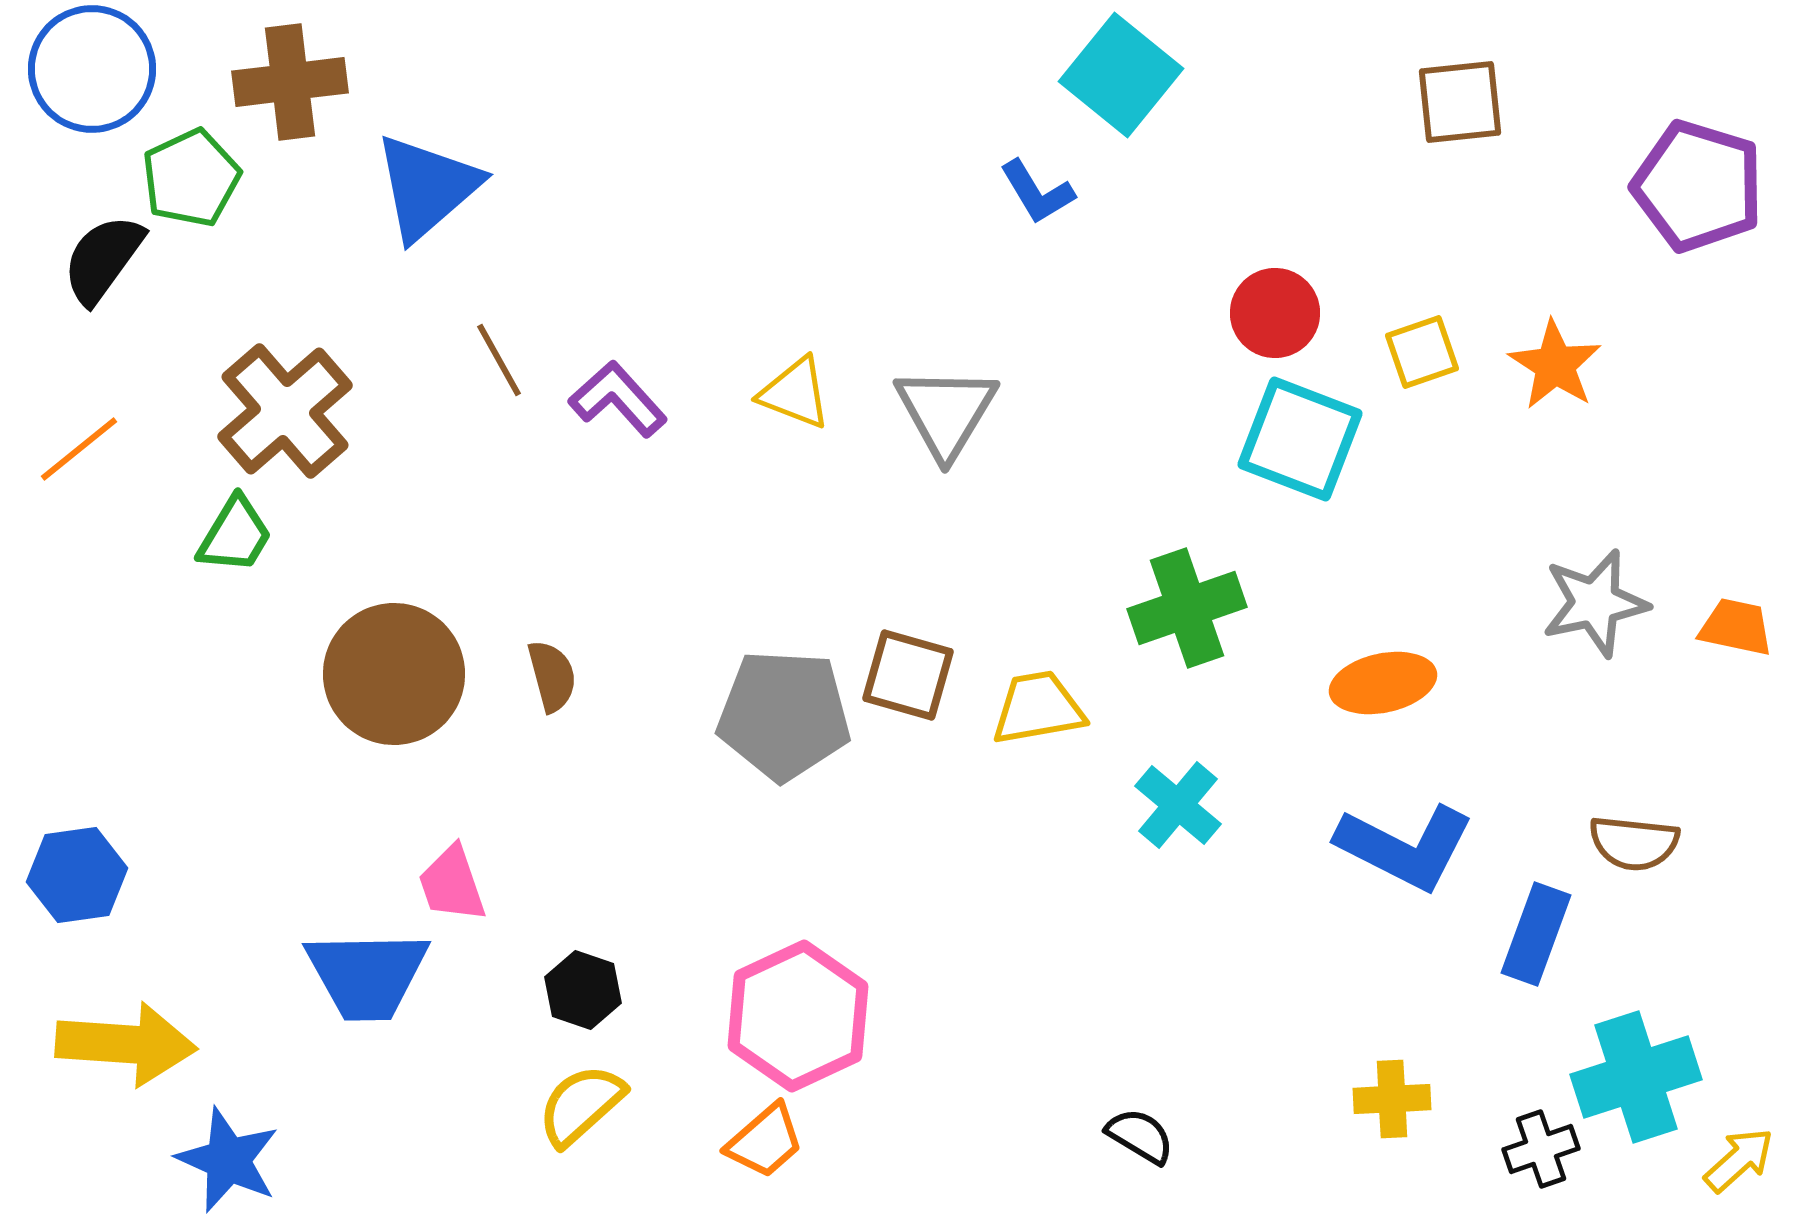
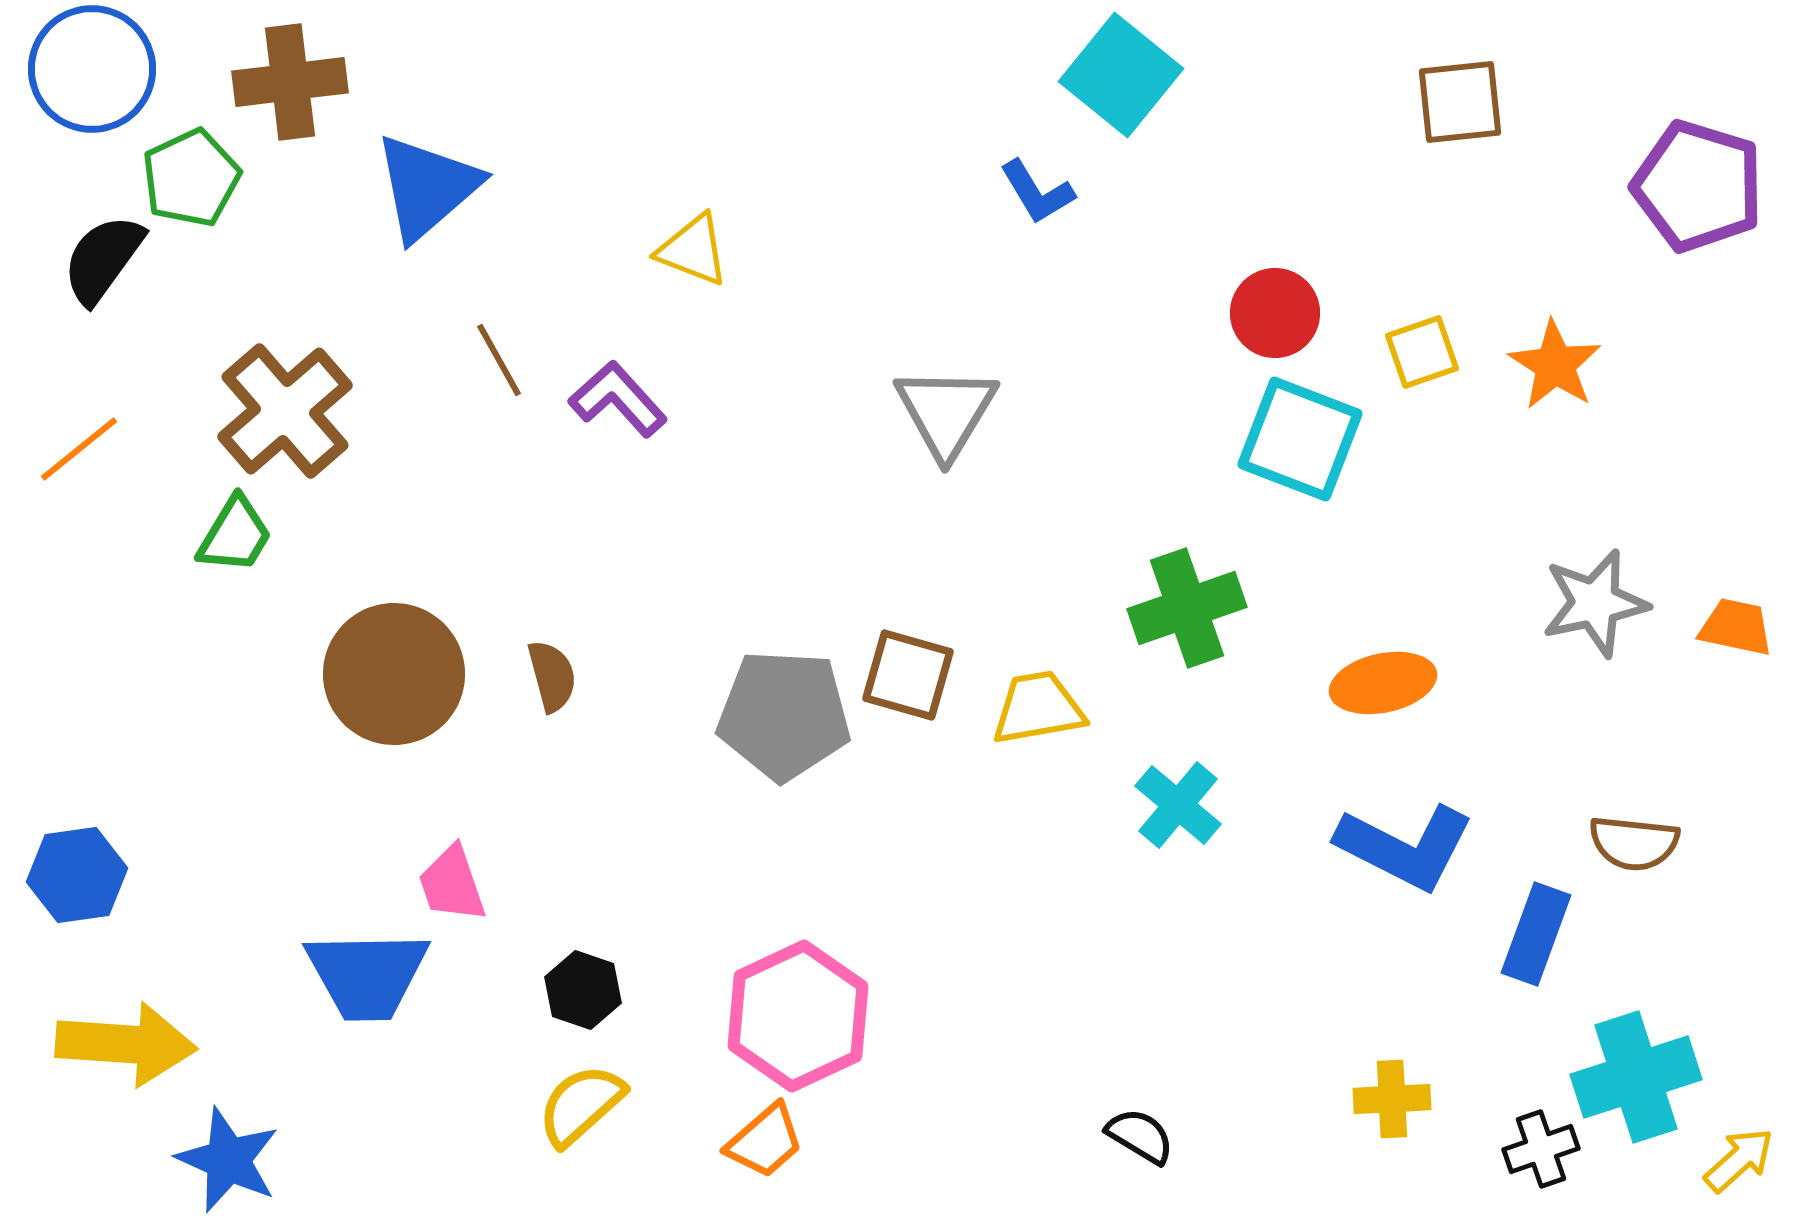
yellow triangle at (795, 393): moved 102 px left, 143 px up
